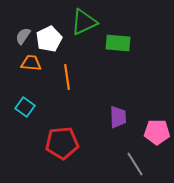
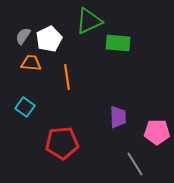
green triangle: moved 5 px right, 1 px up
